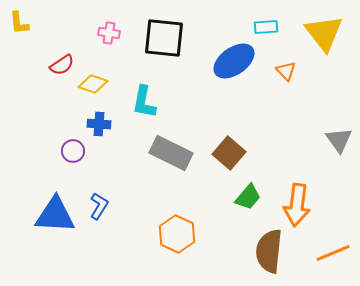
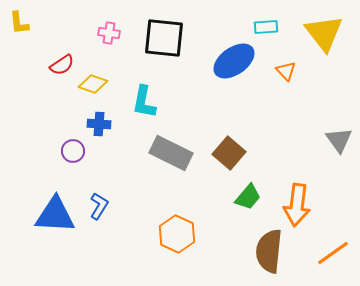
orange line: rotated 12 degrees counterclockwise
